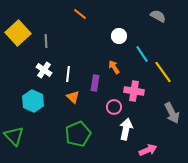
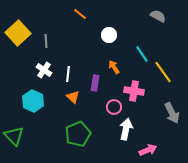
white circle: moved 10 px left, 1 px up
